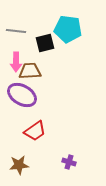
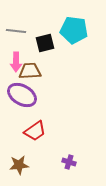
cyan pentagon: moved 6 px right, 1 px down
